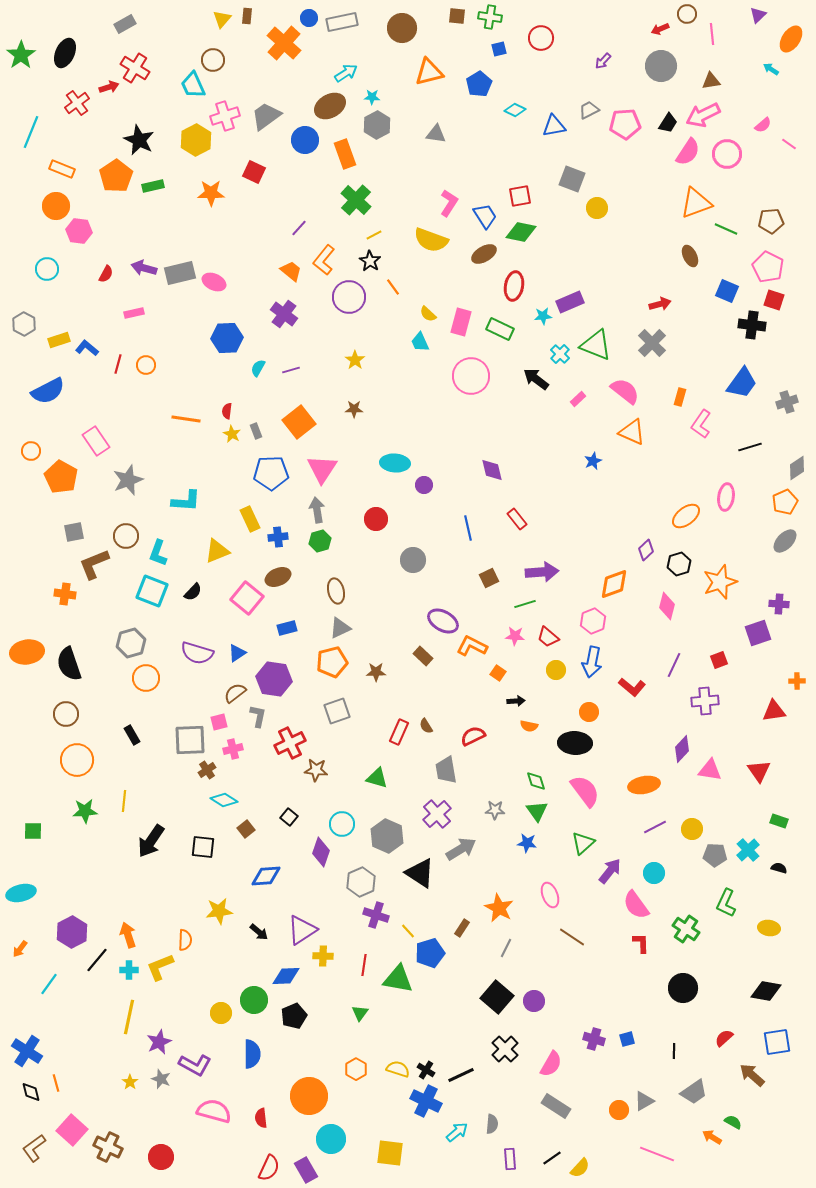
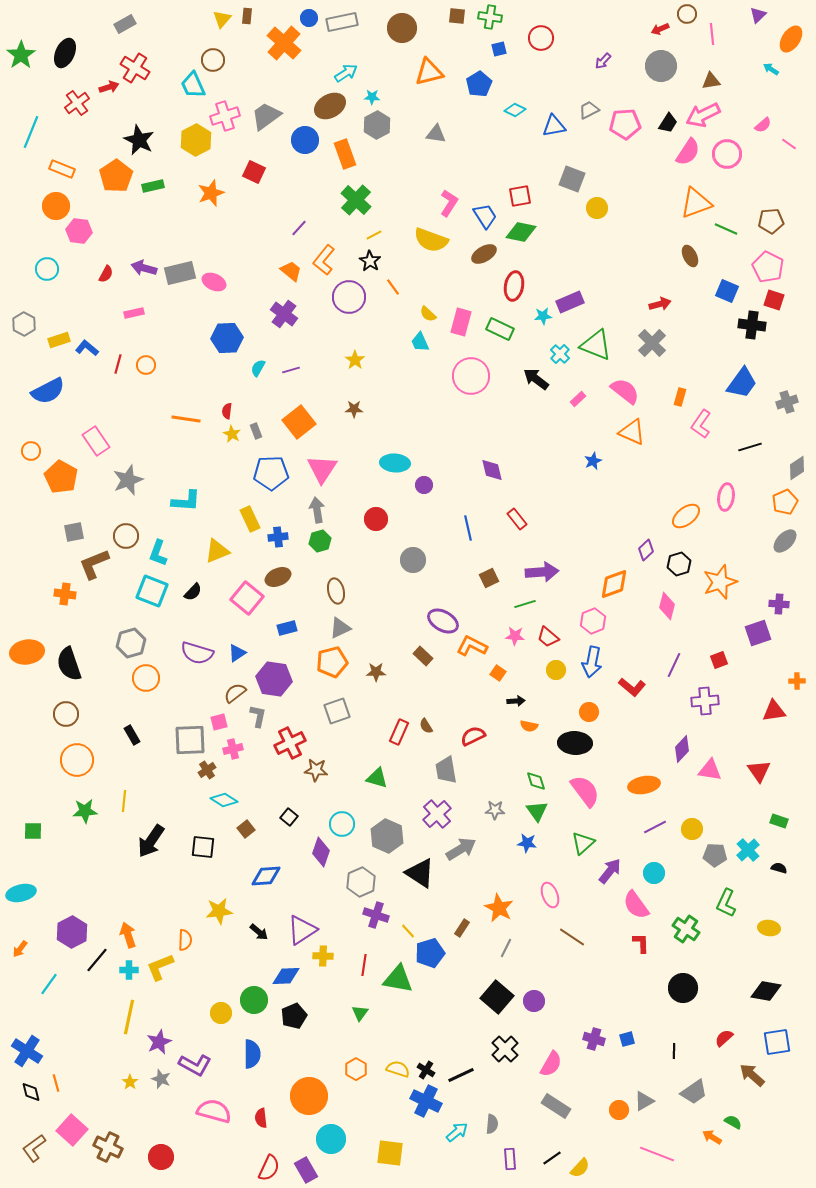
orange star at (211, 193): rotated 20 degrees counterclockwise
